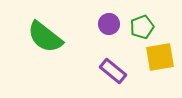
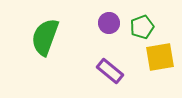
purple circle: moved 1 px up
green semicircle: rotated 72 degrees clockwise
purple rectangle: moved 3 px left
